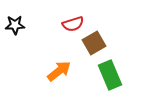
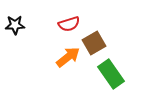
red semicircle: moved 4 px left
orange arrow: moved 9 px right, 14 px up
green rectangle: moved 1 px right, 1 px up; rotated 12 degrees counterclockwise
